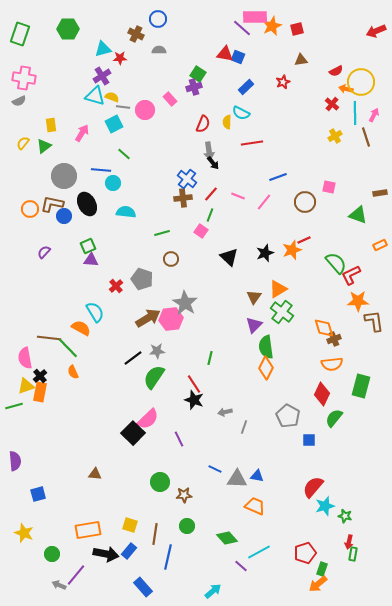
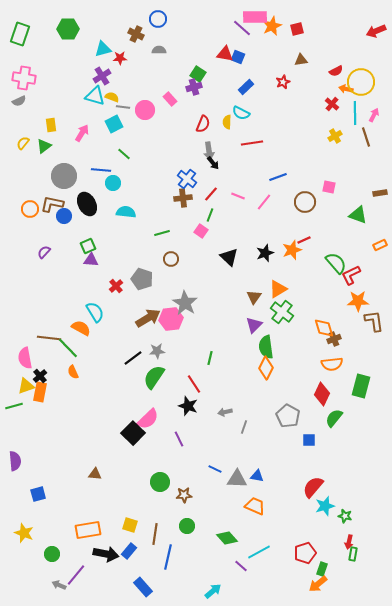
black star at (194, 400): moved 6 px left, 6 px down
